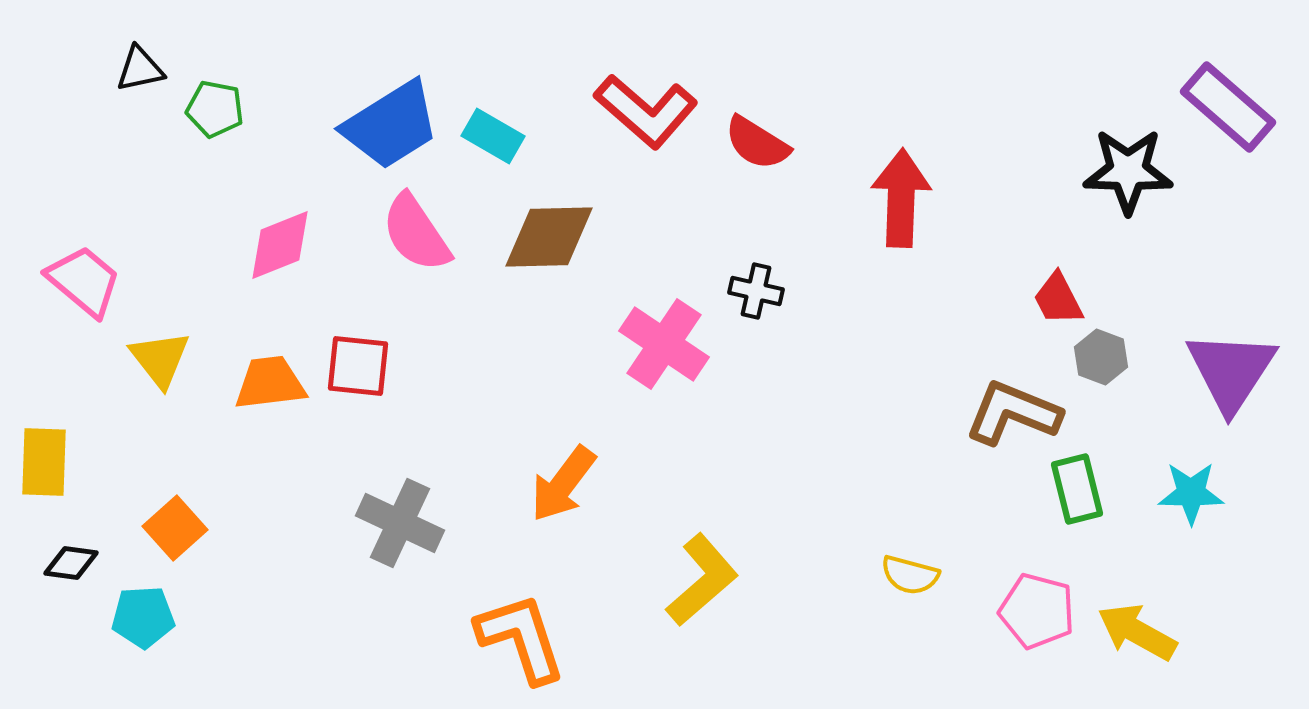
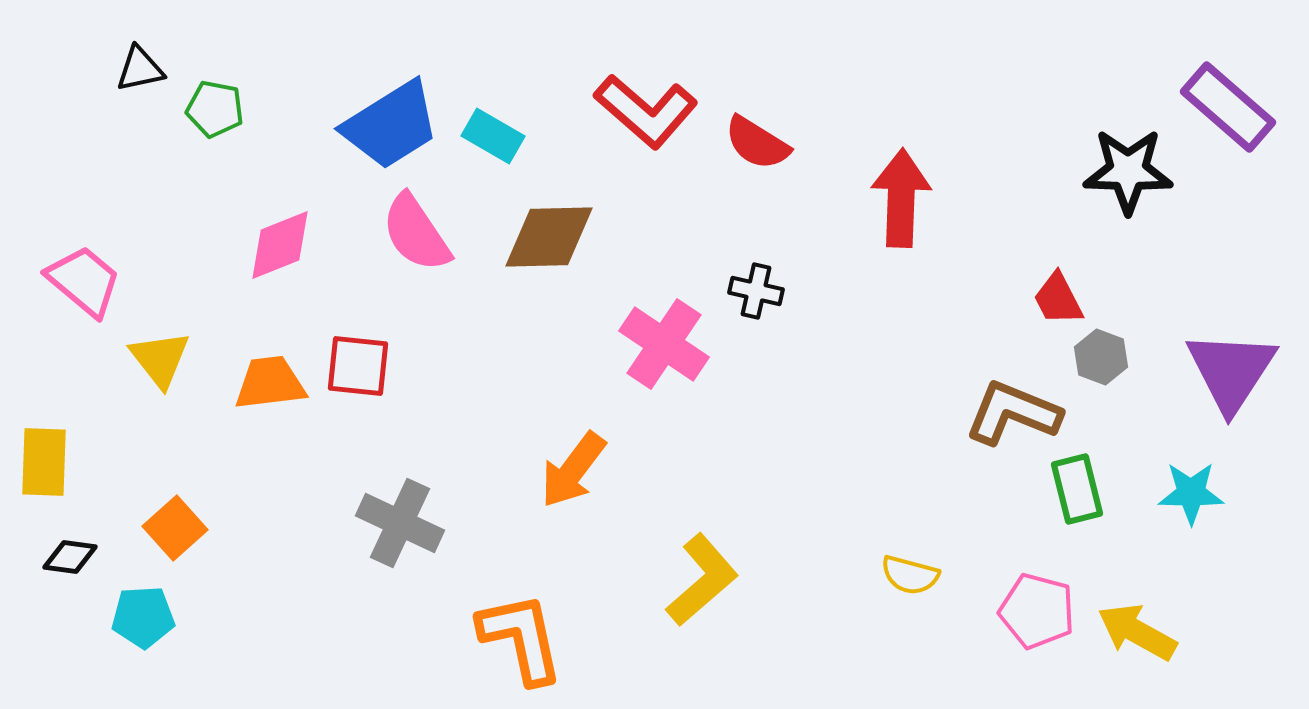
orange arrow: moved 10 px right, 14 px up
black diamond: moved 1 px left, 6 px up
orange L-shape: rotated 6 degrees clockwise
